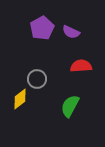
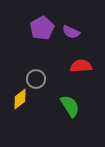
gray circle: moved 1 px left
green semicircle: rotated 120 degrees clockwise
